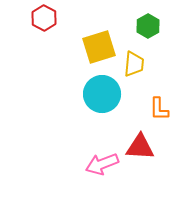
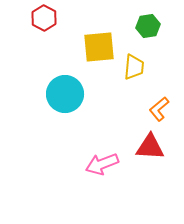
green hexagon: rotated 20 degrees clockwise
yellow square: rotated 12 degrees clockwise
yellow trapezoid: moved 3 px down
cyan circle: moved 37 px left
orange L-shape: rotated 50 degrees clockwise
red triangle: moved 10 px right
